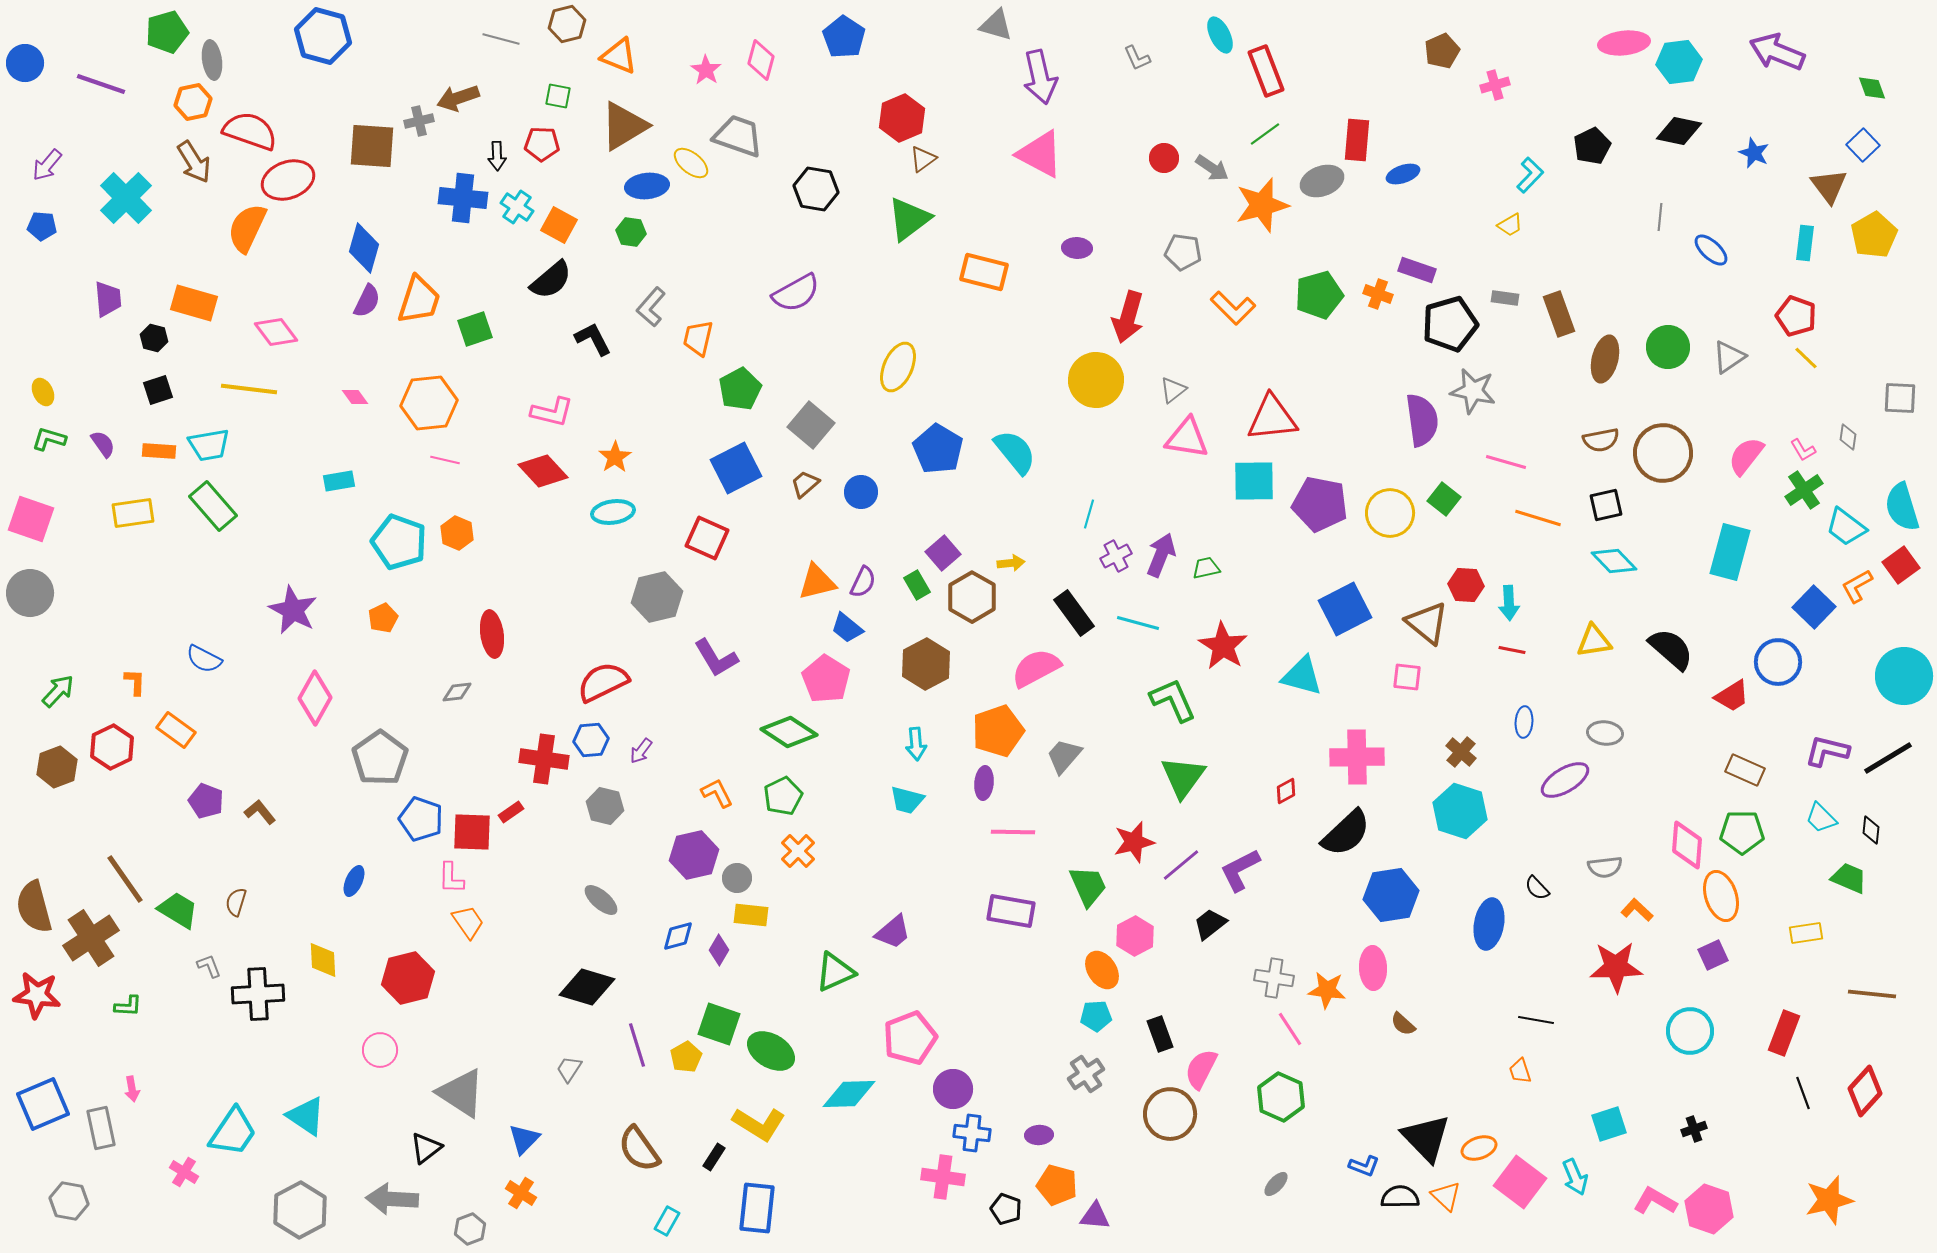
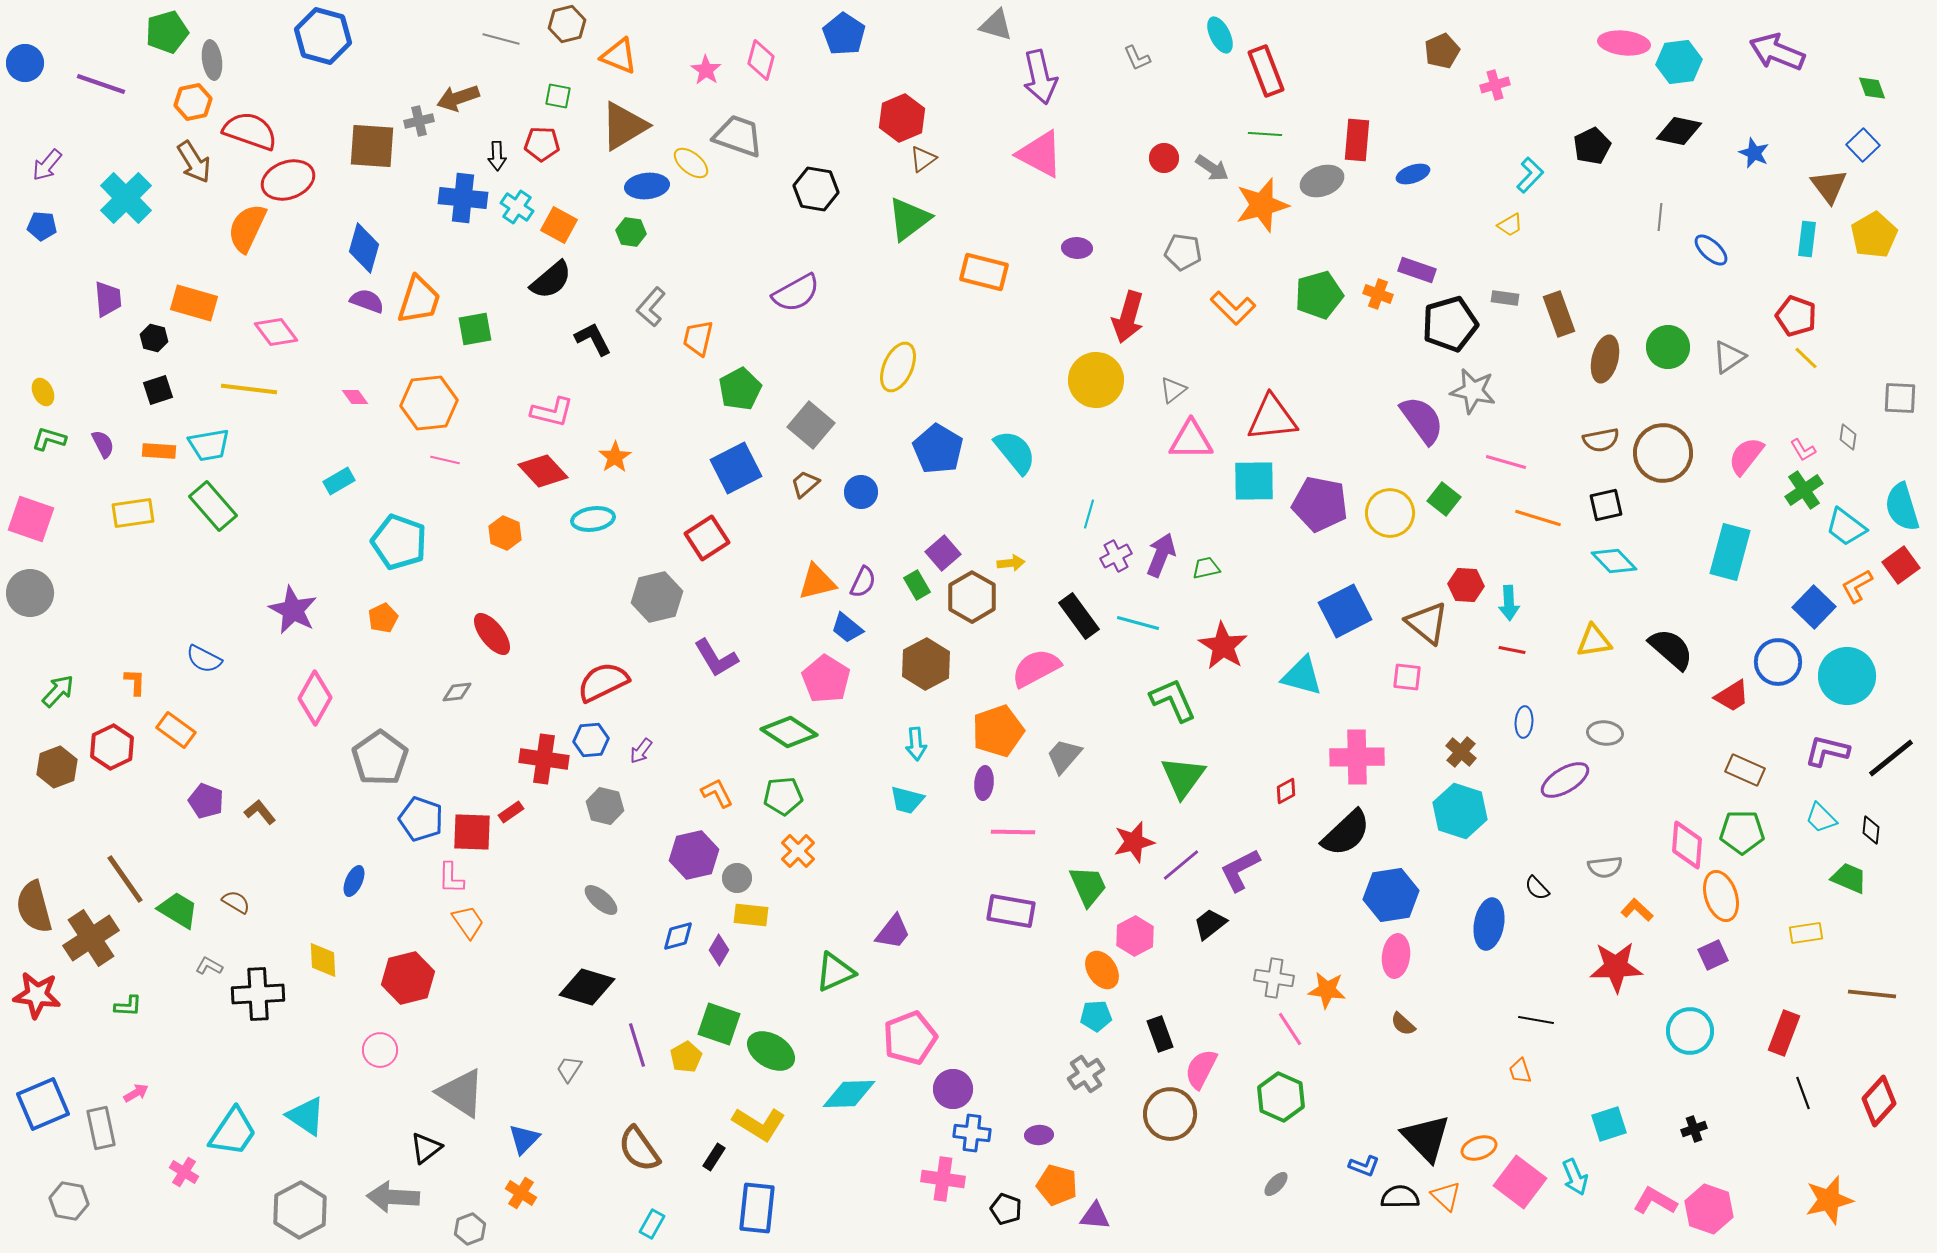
blue pentagon at (844, 37): moved 3 px up
pink ellipse at (1624, 43): rotated 12 degrees clockwise
green line at (1265, 134): rotated 40 degrees clockwise
blue ellipse at (1403, 174): moved 10 px right
cyan rectangle at (1805, 243): moved 2 px right, 4 px up
purple semicircle at (367, 301): rotated 96 degrees counterclockwise
green square at (475, 329): rotated 9 degrees clockwise
purple semicircle at (1422, 420): rotated 28 degrees counterclockwise
pink triangle at (1187, 438): moved 4 px right, 2 px down; rotated 9 degrees counterclockwise
purple semicircle at (103, 444): rotated 8 degrees clockwise
cyan rectangle at (339, 481): rotated 20 degrees counterclockwise
cyan ellipse at (613, 512): moved 20 px left, 7 px down
orange hexagon at (457, 533): moved 48 px right
red square at (707, 538): rotated 33 degrees clockwise
blue square at (1345, 609): moved 2 px down
black rectangle at (1074, 613): moved 5 px right, 3 px down
red ellipse at (492, 634): rotated 30 degrees counterclockwise
cyan circle at (1904, 676): moved 57 px left
black line at (1888, 758): moved 3 px right; rotated 8 degrees counterclockwise
green pentagon at (783, 796): rotated 21 degrees clockwise
brown semicircle at (236, 902): rotated 104 degrees clockwise
purple trapezoid at (893, 932): rotated 12 degrees counterclockwise
gray L-shape at (209, 966): rotated 40 degrees counterclockwise
pink ellipse at (1373, 968): moved 23 px right, 12 px up; rotated 9 degrees clockwise
pink arrow at (132, 1089): moved 4 px right, 4 px down; rotated 110 degrees counterclockwise
red diamond at (1865, 1091): moved 14 px right, 10 px down
pink cross at (943, 1177): moved 2 px down
gray arrow at (392, 1199): moved 1 px right, 2 px up
cyan rectangle at (667, 1221): moved 15 px left, 3 px down
